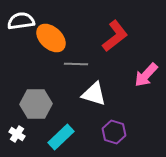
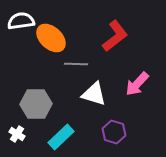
pink arrow: moved 9 px left, 9 px down
